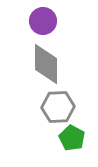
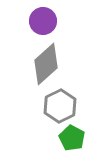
gray diamond: rotated 48 degrees clockwise
gray hexagon: moved 2 px right, 1 px up; rotated 24 degrees counterclockwise
